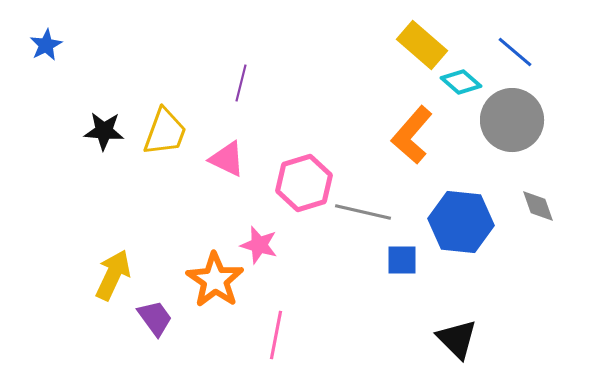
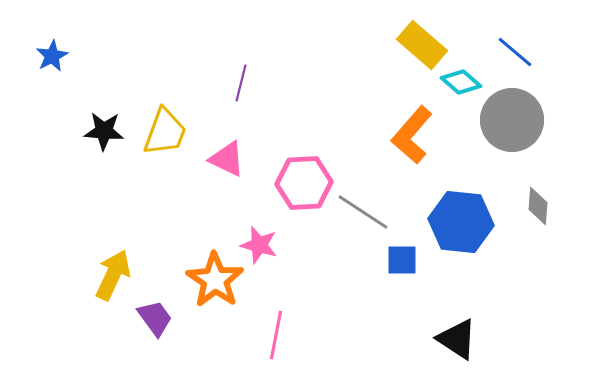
blue star: moved 6 px right, 11 px down
pink hexagon: rotated 14 degrees clockwise
gray diamond: rotated 24 degrees clockwise
gray line: rotated 20 degrees clockwise
black triangle: rotated 12 degrees counterclockwise
